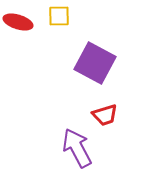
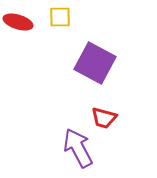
yellow square: moved 1 px right, 1 px down
red trapezoid: moved 1 px left, 3 px down; rotated 32 degrees clockwise
purple arrow: moved 1 px right
